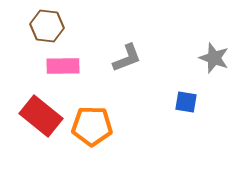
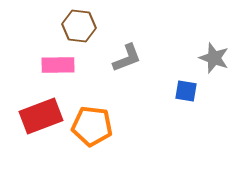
brown hexagon: moved 32 px right
pink rectangle: moved 5 px left, 1 px up
blue square: moved 11 px up
red rectangle: rotated 60 degrees counterclockwise
orange pentagon: rotated 6 degrees clockwise
